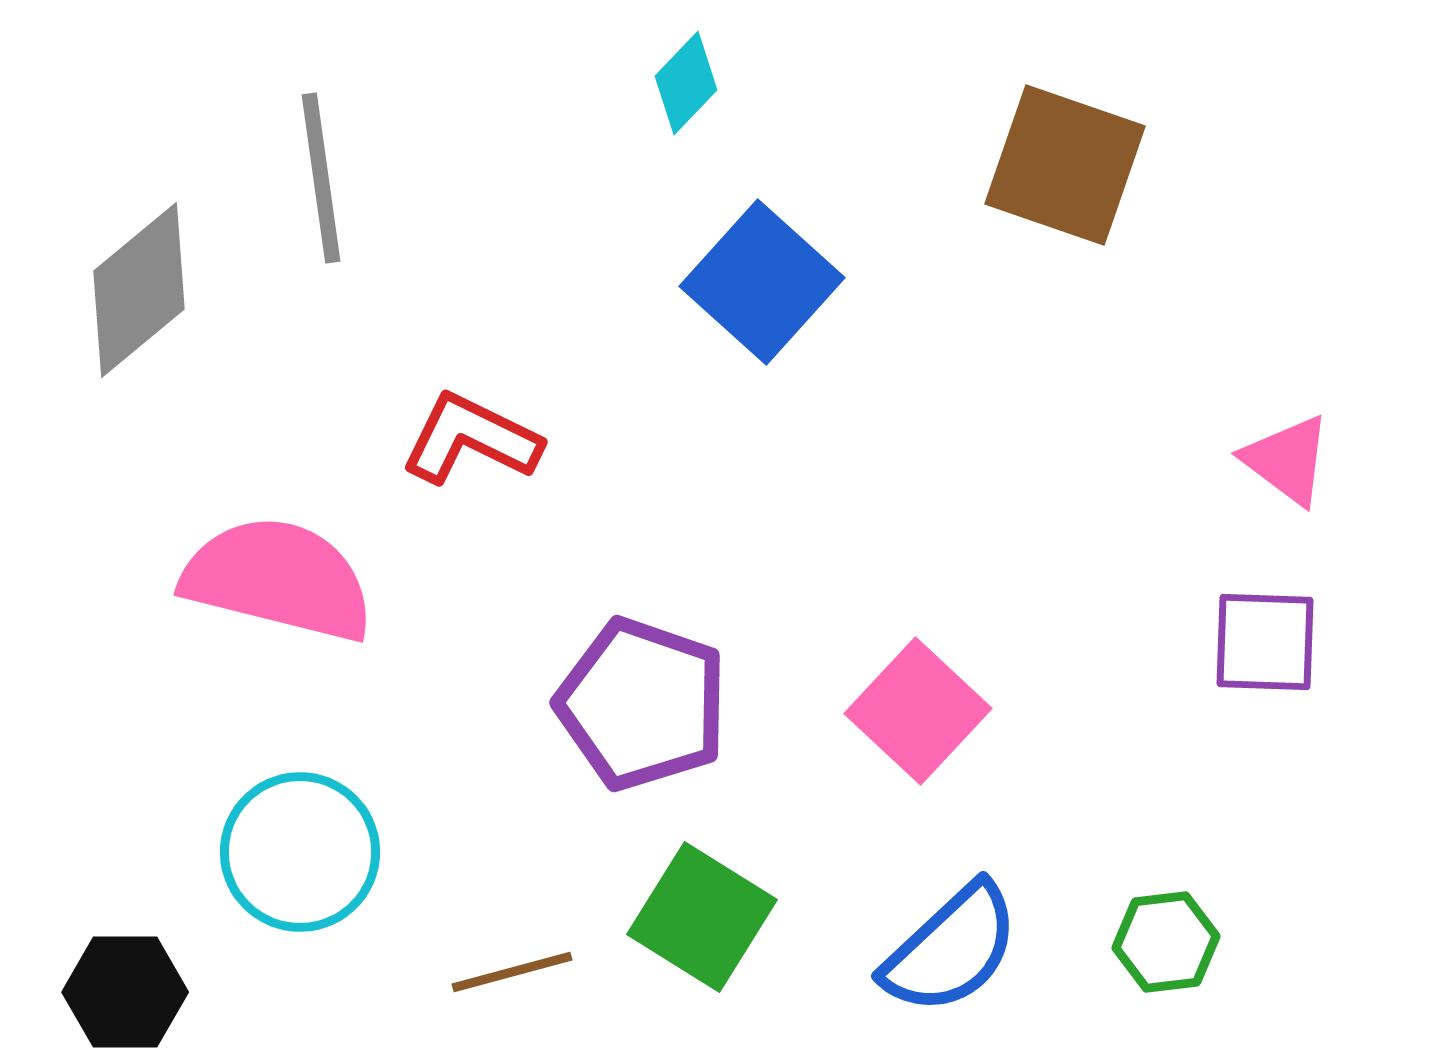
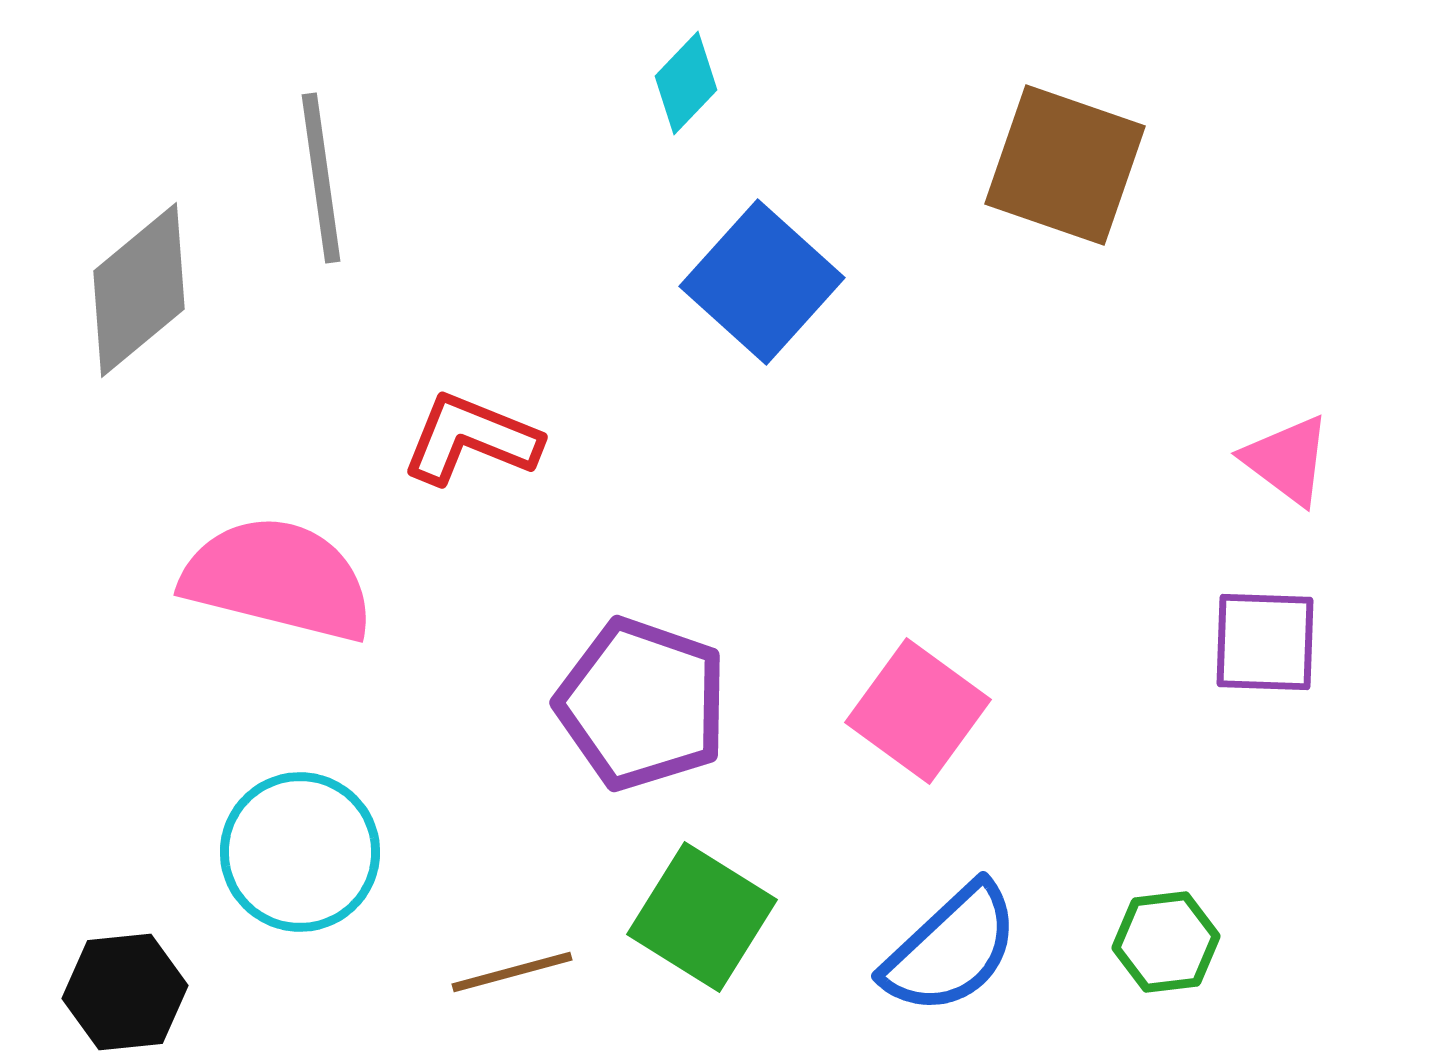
red L-shape: rotated 4 degrees counterclockwise
pink square: rotated 7 degrees counterclockwise
black hexagon: rotated 6 degrees counterclockwise
